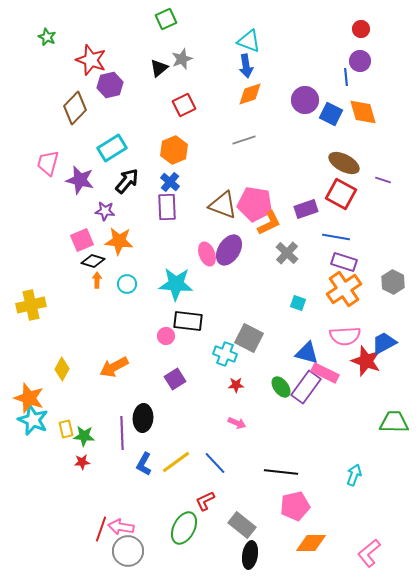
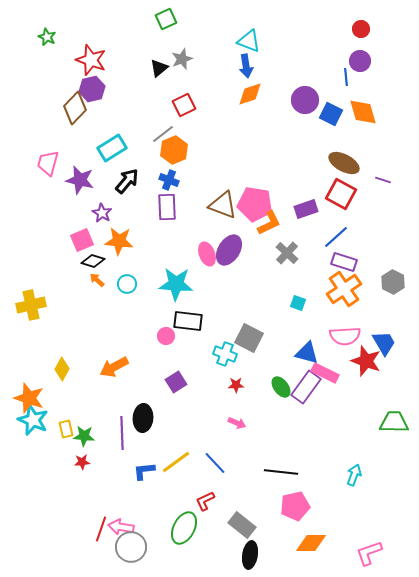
purple hexagon at (110, 85): moved 18 px left, 4 px down
gray line at (244, 140): moved 81 px left, 6 px up; rotated 20 degrees counterclockwise
blue cross at (170, 182): moved 1 px left, 2 px up; rotated 18 degrees counterclockwise
purple star at (105, 211): moved 3 px left, 2 px down; rotated 24 degrees clockwise
blue line at (336, 237): rotated 52 degrees counterclockwise
orange arrow at (97, 280): rotated 49 degrees counterclockwise
blue trapezoid at (384, 343): rotated 88 degrees clockwise
purple square at (175, 379): moved 1 px right, 3 px down
blue L-shape at (144, 464): moved 7 px down; rotated 55 degrees clockwise
gray circle at (128, 551): moved 3 px right, 4 px up
pink L-shape at (369, 553): rotated 20 degrees clockwise
